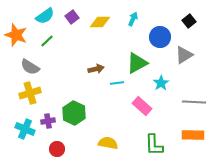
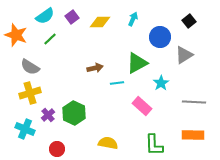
green line: moved 3 px right, 2 px up
brown arrow: moved 1 px left, 1 px up
purple cross: moved 6 px up; rotated 32 degrees counterclockwise
